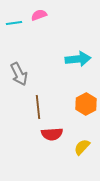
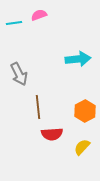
orange hexagon: moved 1 px left, 7 px down
